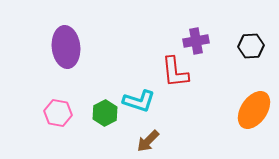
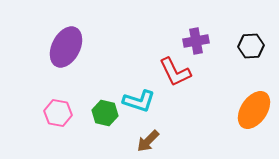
purple ellipse: rotated 33 degrees clockwise
red L-shape: rotated 20 degrees counterclockwise
green hexagon: rotated 20 degrees counterclockwise
